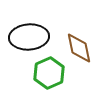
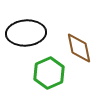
black ellipse: moved 3 px left, 4 px up
